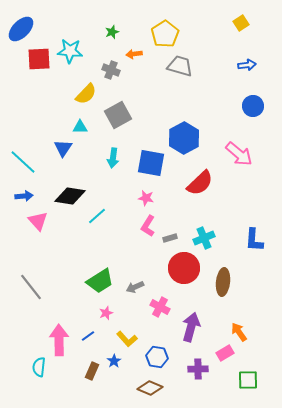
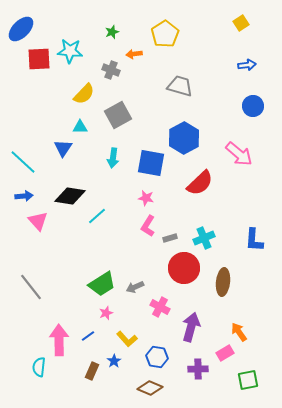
gray trapezoid at (180, 66): moved 20 px down
yellow semicircle at (86, 94): moved 2 px left
green trapezoid at (100, 281): moved 2 px right, 3 px down
green square at (248, 380): rotated 10 degrees counterclockwise
